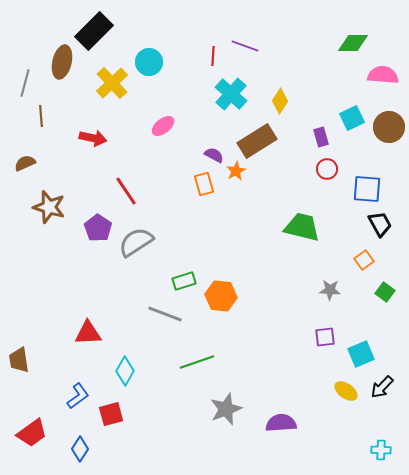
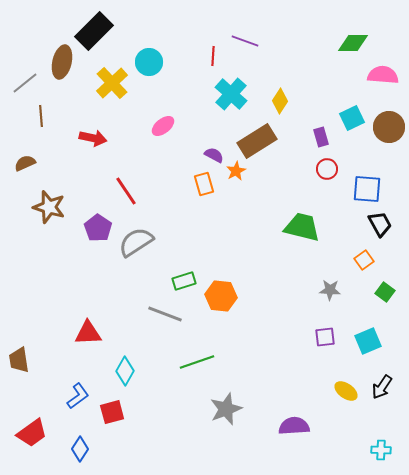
purple line at (245, 46): moved 5 px up
gray line at (25, 83): rotated 36 degrees clockwise
cyan square at (361, 354): moved 7 px right, 13 px up
black arrow at (382, 387): rotated 10 degrees counterclockwise
red square at (111, 414): moved 1 px right, 2 px up
purple semicircle at (281, 423): moved 13 px right, 3 px down
